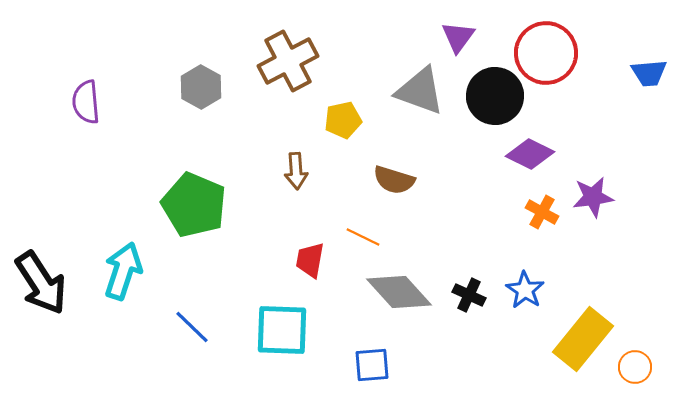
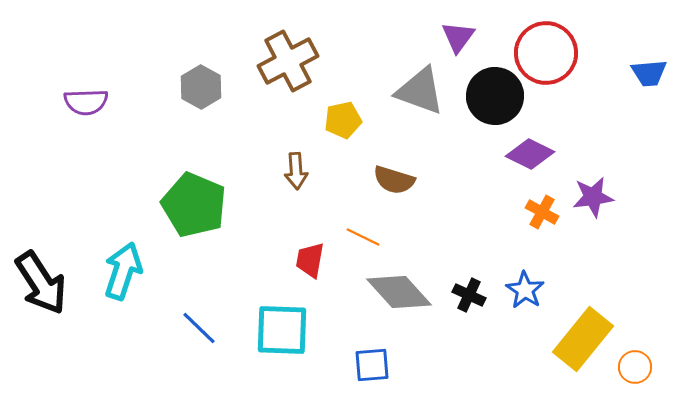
purple semicircle: rotated 87 degrees counterclockwise
blue line: moved 7 px right, 1 px down
